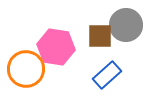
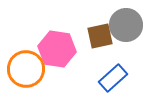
brown square: rotated 12 degrees counterclockwise
pink hexagon: moved 1 px right, 2 px down
blue rectangle: moved 6 px right, 3 px down
